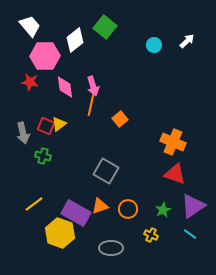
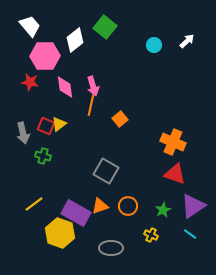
orange circle: moved 3 px up
